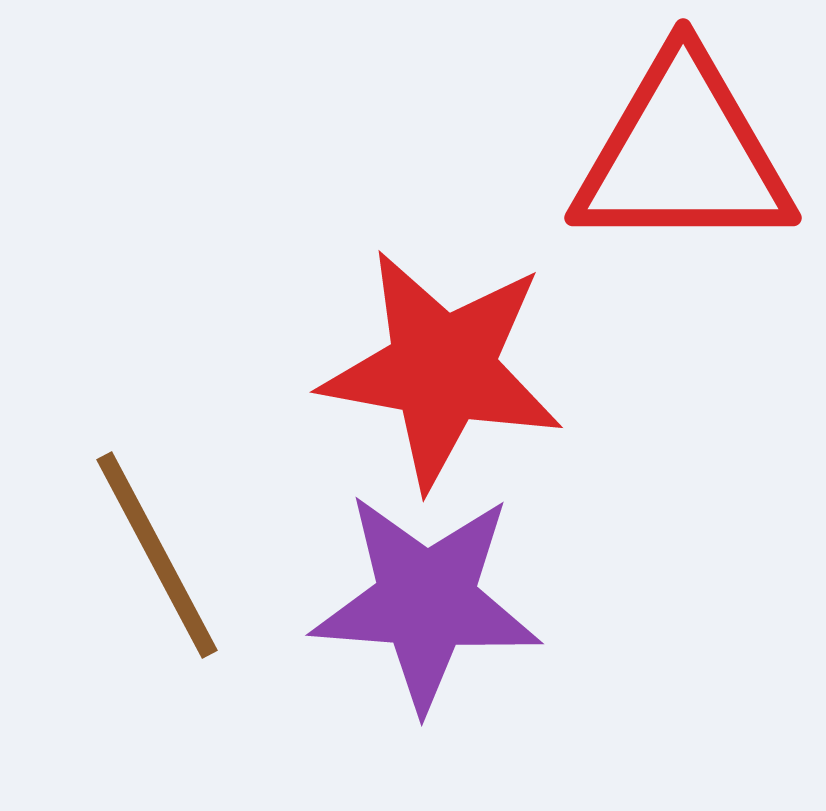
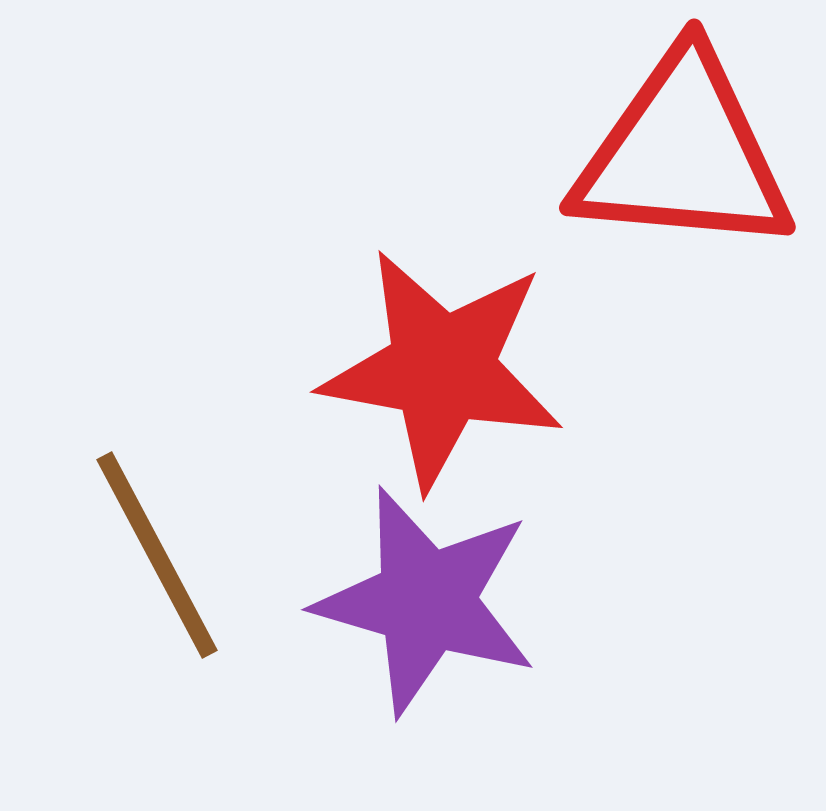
red triangle: rotated 5 degrees clockwise
purple star: rotated 12 degrees clockwise
